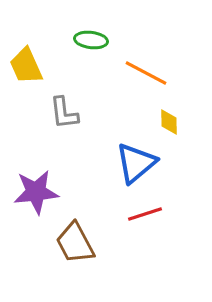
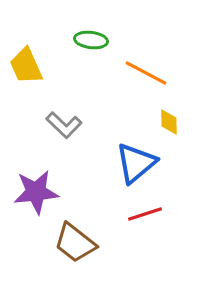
gray L-shape: moved 12 px down; rotated 39 degrees counterclockwise
brown trapezoid: rotated 24 degrees counterclockwise
